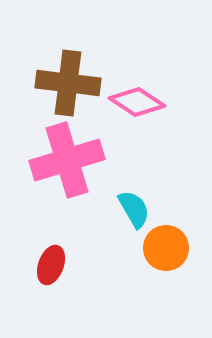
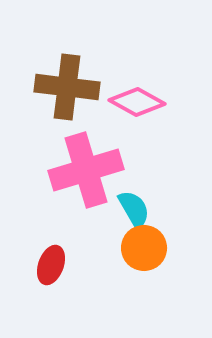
brown cross: moved 1 px left, 4 px down
pink diamond: rotated 4 degrees counterclockwise
pink cross: moved 19 px right, 10 px down
orange circle: moved 22 px left
